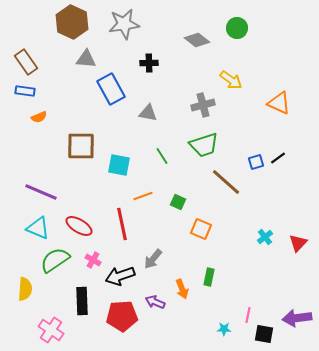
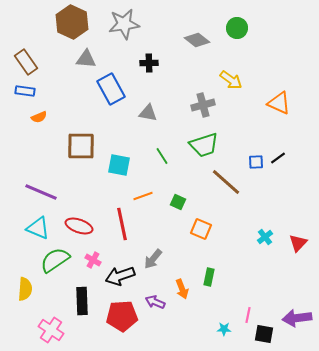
blue square at (256, 162): rotated 14 degrees clockwise
red ellipse at (79, 226): rotated 12 degrees counterclockwise
